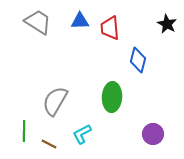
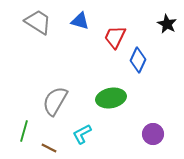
blue triangle: rotated 18 degrees clockwise
red trapezoid: moved 5 px right, 9 px down; rotated 30 degrees clockwise
blue diamond: rotated 10 degrees clockwise
green ellipse: moved 1 px left, 1 px down; rotated 76 degrees clockwise
green line: rotated 15 degrees clockwise
brown line: moved 4 px down
